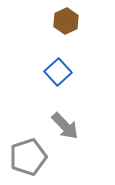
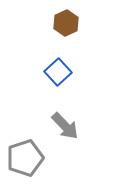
brown hexagon: moved 2 px down
gray pentagon: moved 3 px left, 1 px down
